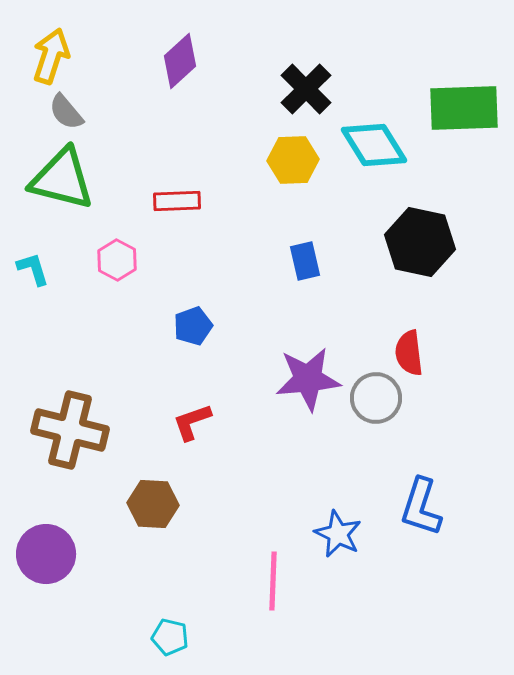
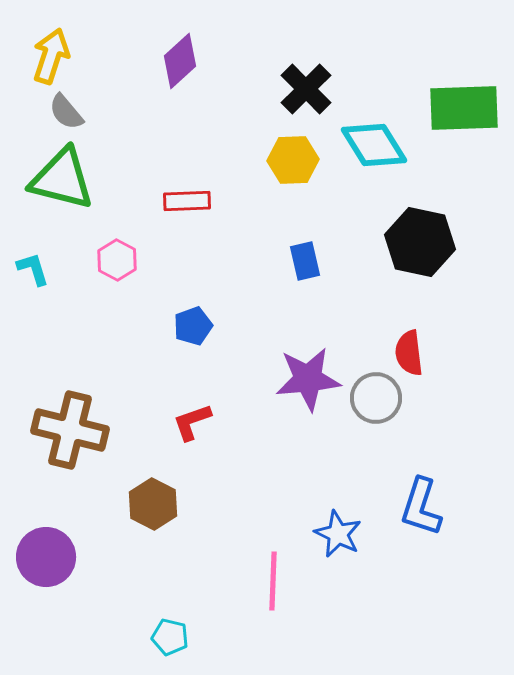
red rectangle: moved 10 px right
brown hexagon: rotated 24 degrees clockwise
purple circle: moved 3 px down
